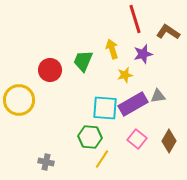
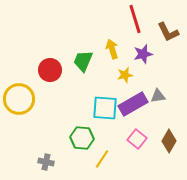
brown L-shape: rotated 150 degrees counterclockwise
yellow circle: moved 1 px up
green hexagon: moved 8 px left, 1 px down
